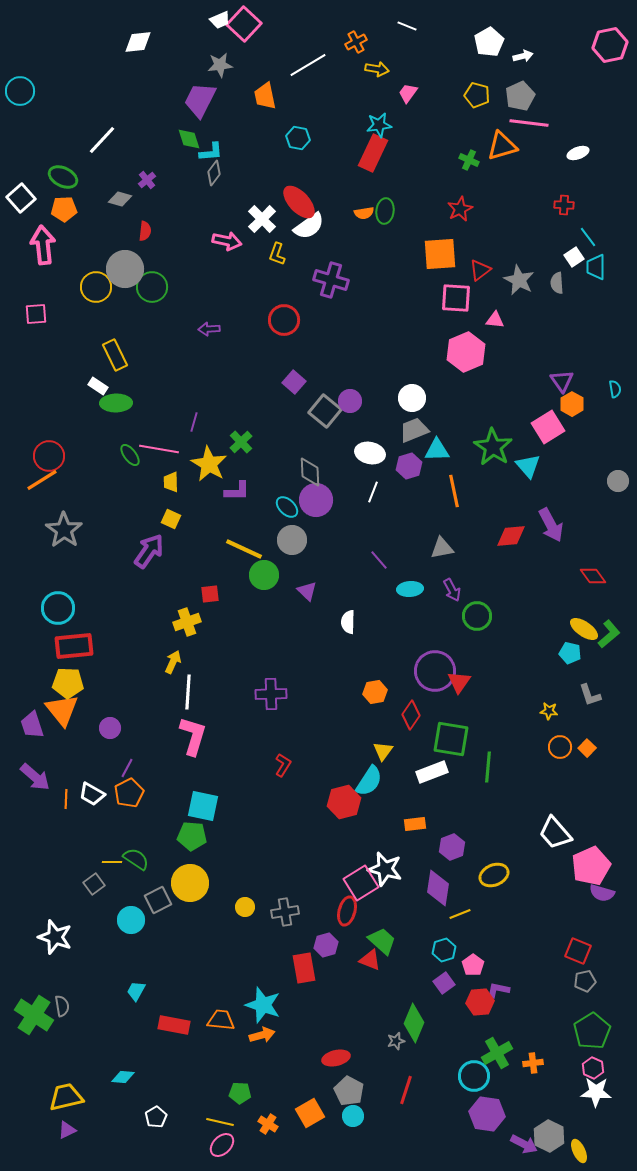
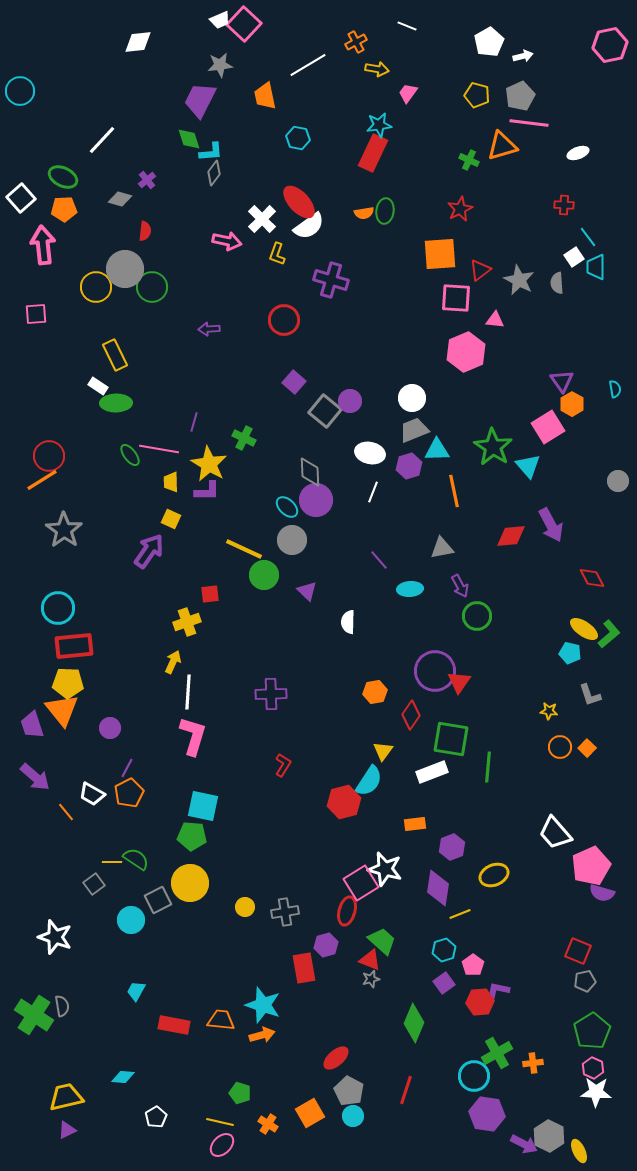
green cross at (241, 442): moved 3 px right, 4 px up; rotated 20 degrees counterclockwise
purple L-shape at (237, 491): moved 30 px left
red diamond at (593, 576): moved 1 px left, 2 px down; rotated 8 degrees clockwise
purple arrow at (452, 590): moved 8 px right, 4 px up
orange line at (66, 799): moved 13 px down; rotated 42 degrees counterclockwise
gray star at (396, 1041): moved 25 px left, 62 px up
red ellipse at (336, 1058): rotated 28 degrees counterclockwise
green pentagon at (240, 1093): rotated 15 degrees clockwise
